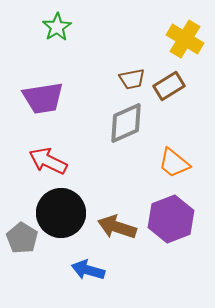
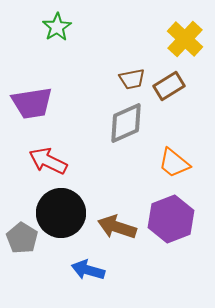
yellow cross: rotated 12 degrees clockwise
purple trapezoid: moved 11 px left, 5 px down
